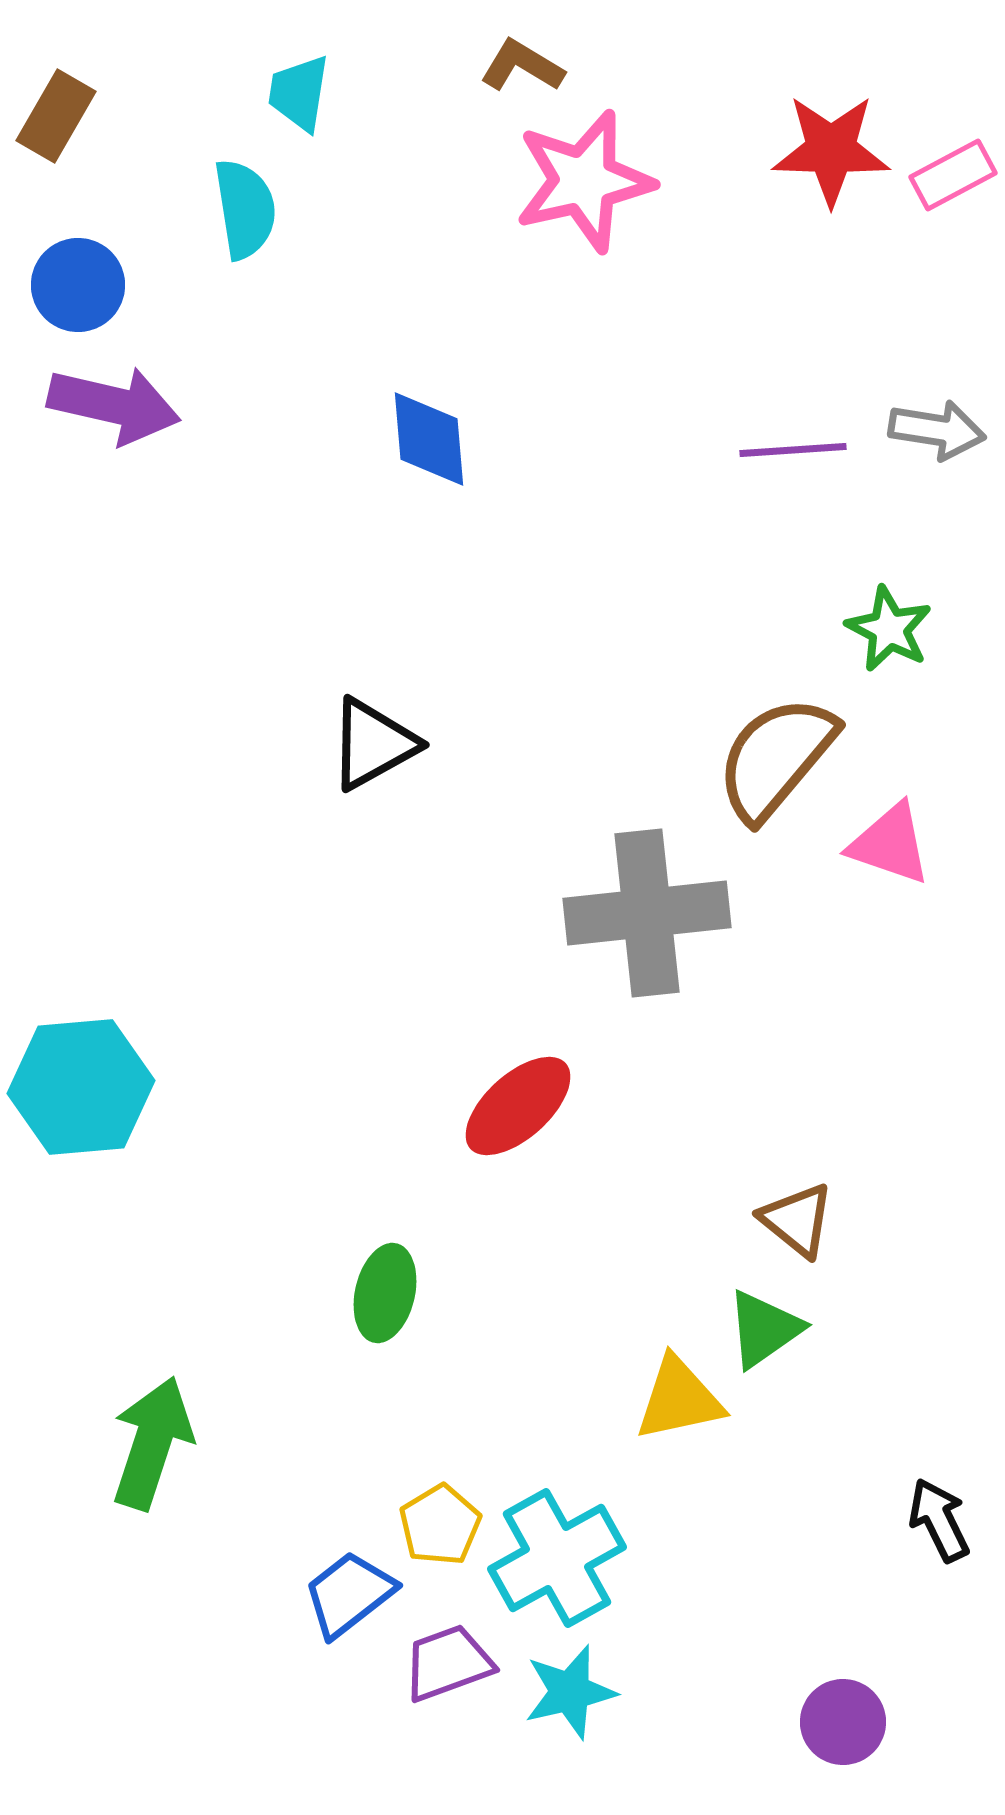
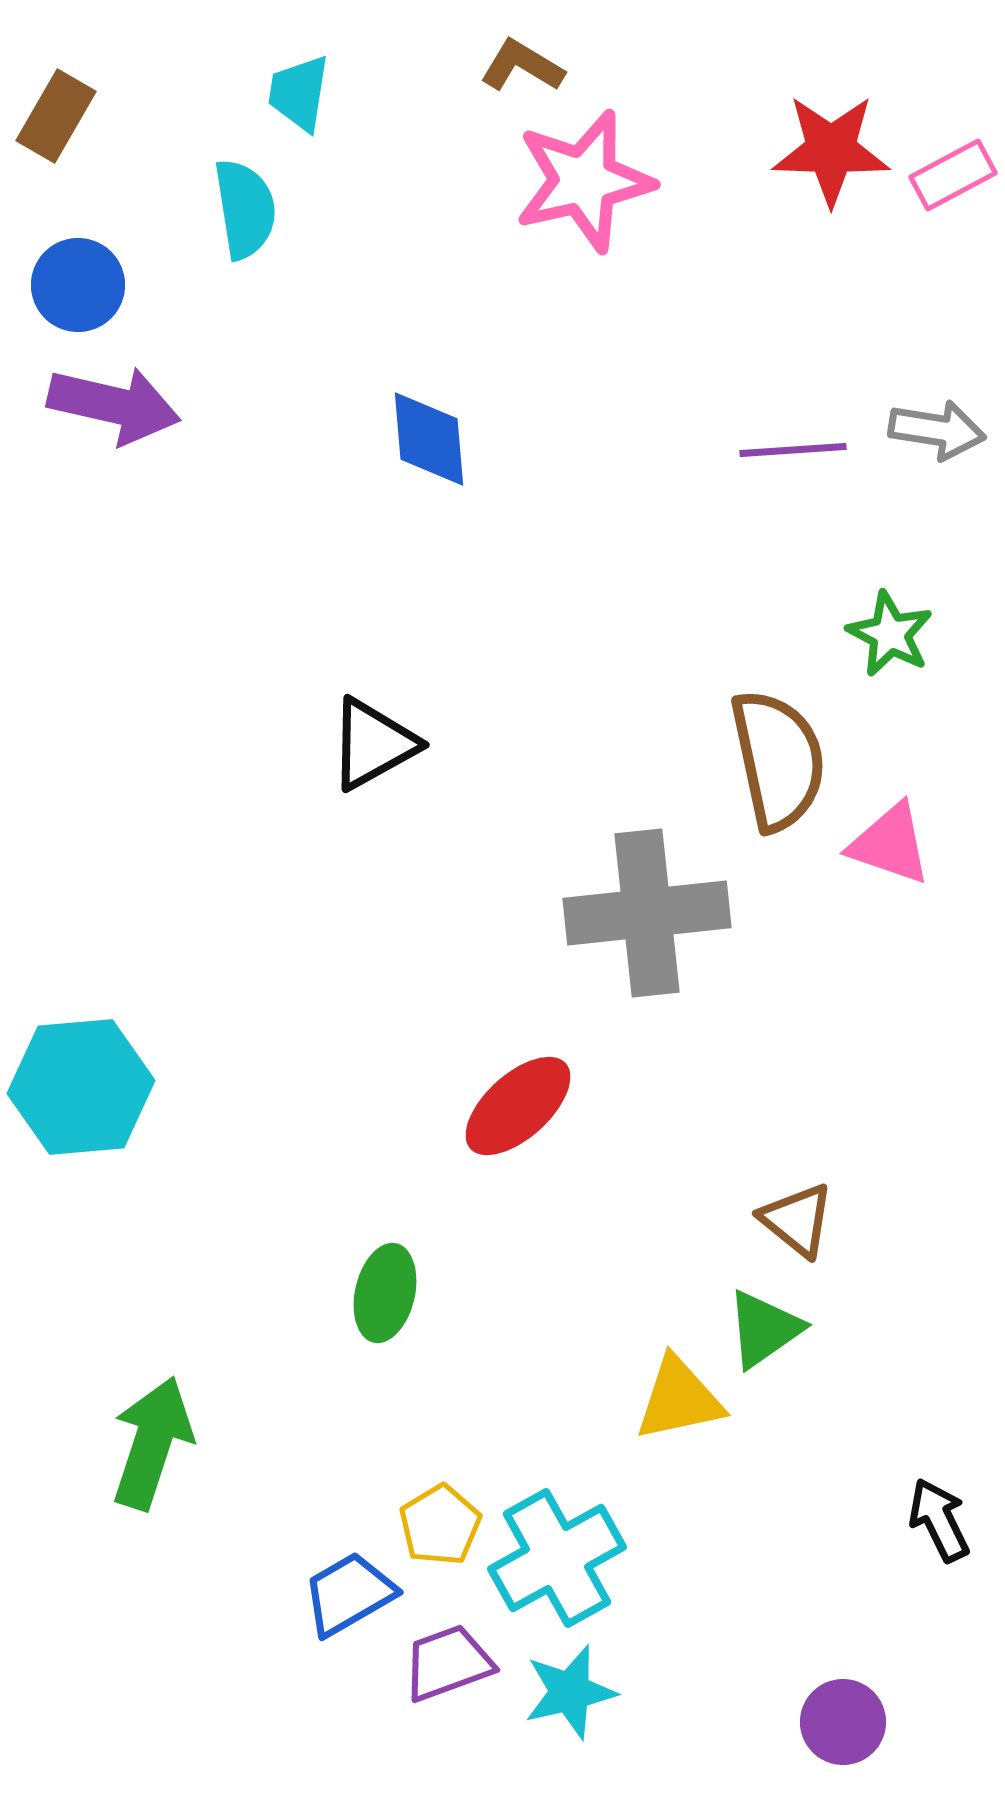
green star: moved 1 px right, 5 px down
brown semicircle: moved 2 px right, 2 px down; rotated 128 degrees clockwise
blue trapezoid: rotated 8 degrees clockwise
